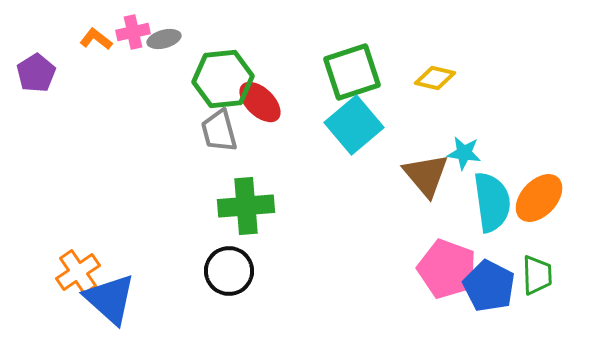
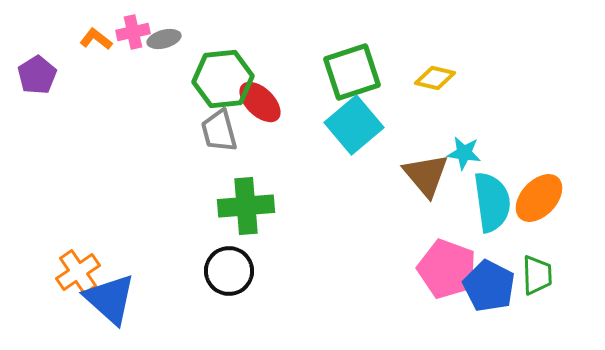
purple pentagon: moved 1 px right, 2 px down
